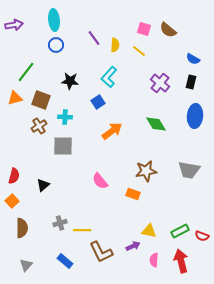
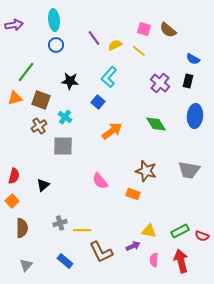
yellow semicircle at (115, 45): rotated 120 degrees counterclockwise
black rectangle at (191, 82): moved 3 px left, 1 px up
blue square at (98, 102): rotated 16 degrees counterclockwise
cyan cross at (65, 117): rotated 32 degrees clockwise
brown star at (146, 171): rotated 25 degrees clockwise
